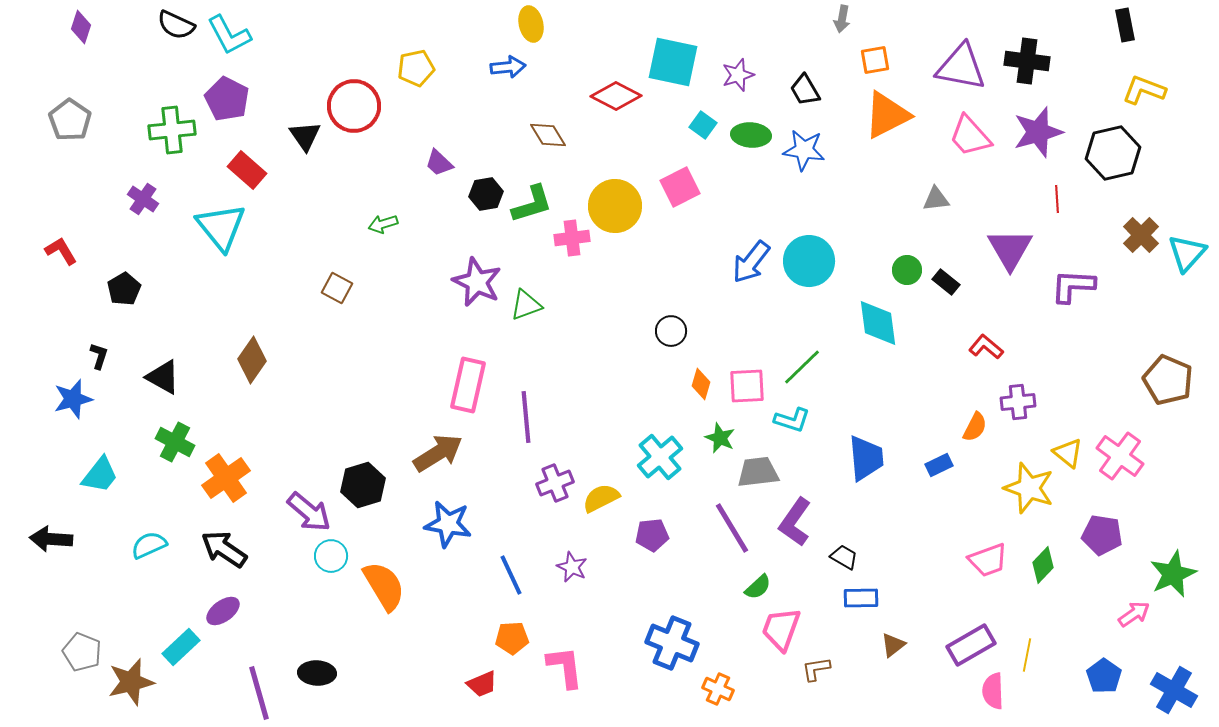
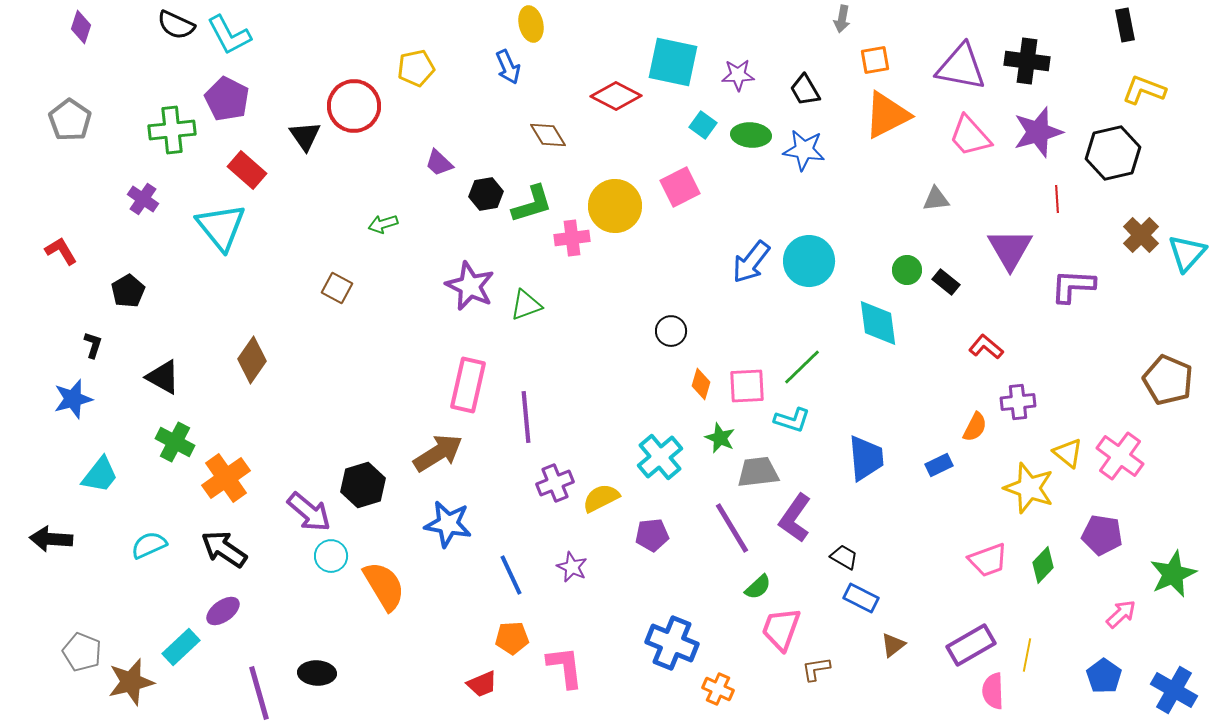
blue arrow at (508, 67): rotated 72 degrees clockwise
purple star at (738, 75): rotated 16 degrees clockwise
purple star at (477, 282): moved 7 px left, 4 px down
black pentagon at (124, 289): moved 4 px right, 2 px down
black L-shape at (99, 356): moved 6 px left, 11 px up
purple L-shape at (795, 522): moved 4 px up
blue rectangle at (861, 598): rotated 28 degrees clockwise
pink arrow at (1134, 614): moved 13 px left; rotated 8 degrees counterclockwise
